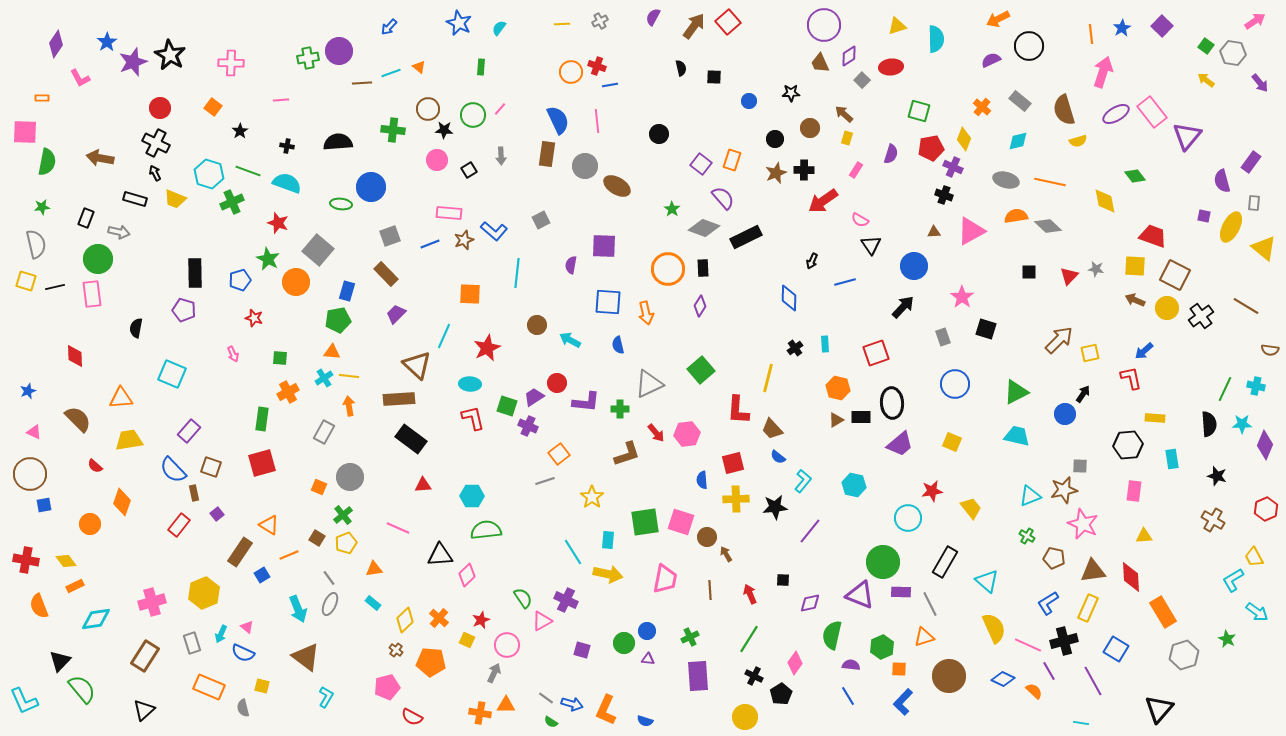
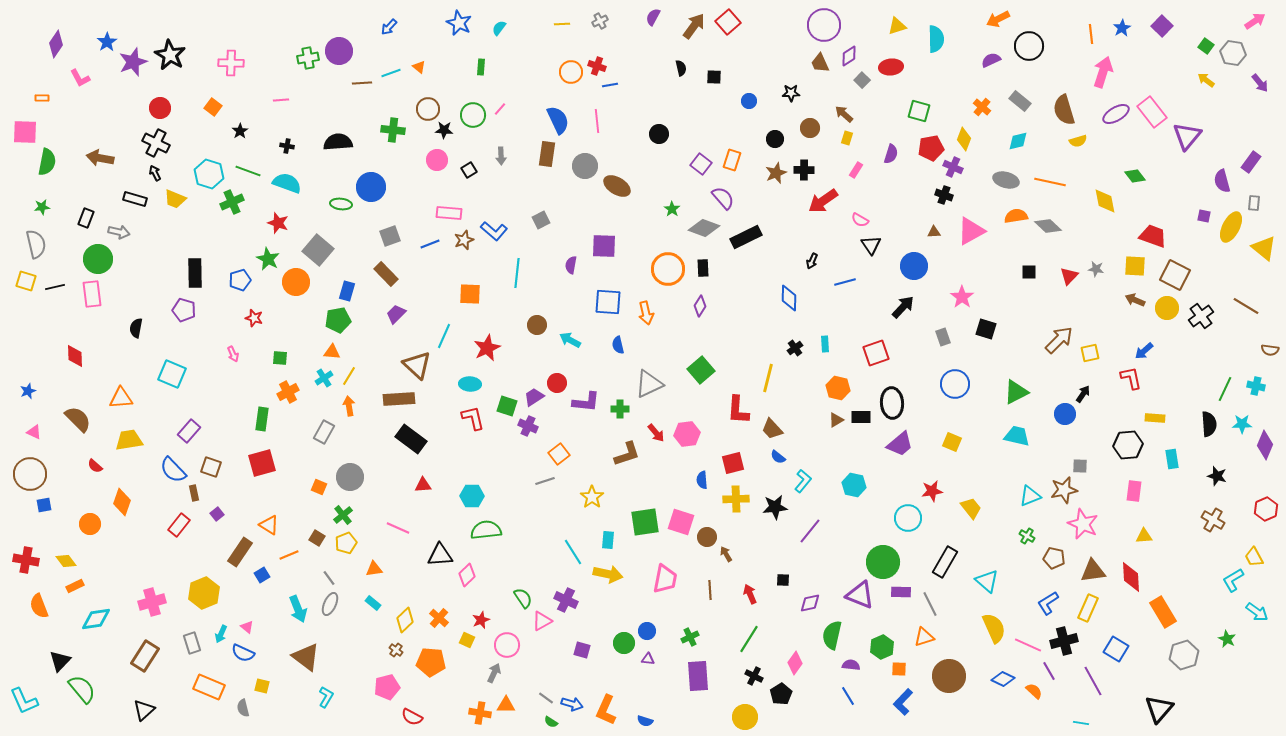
yellow line at (349, 376): rotated 66 degrees counterclockwise
